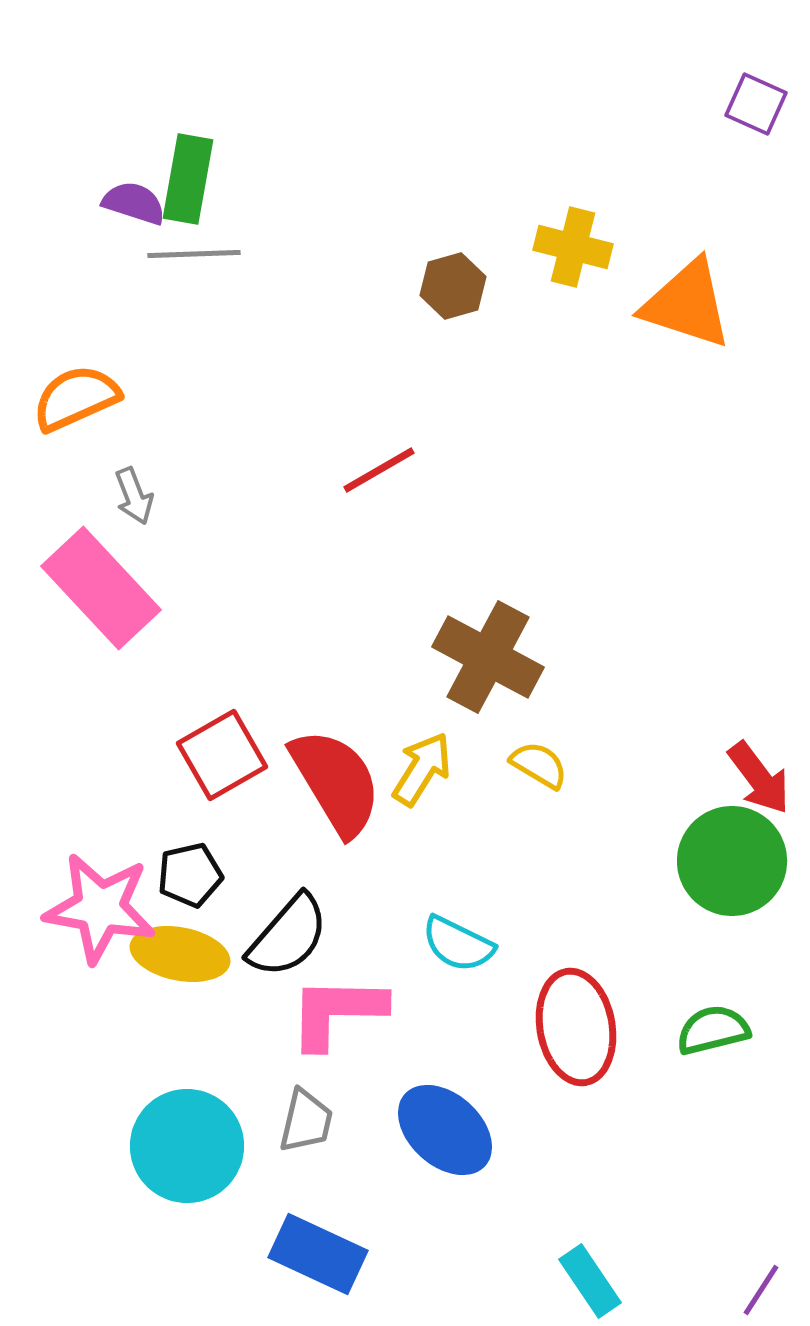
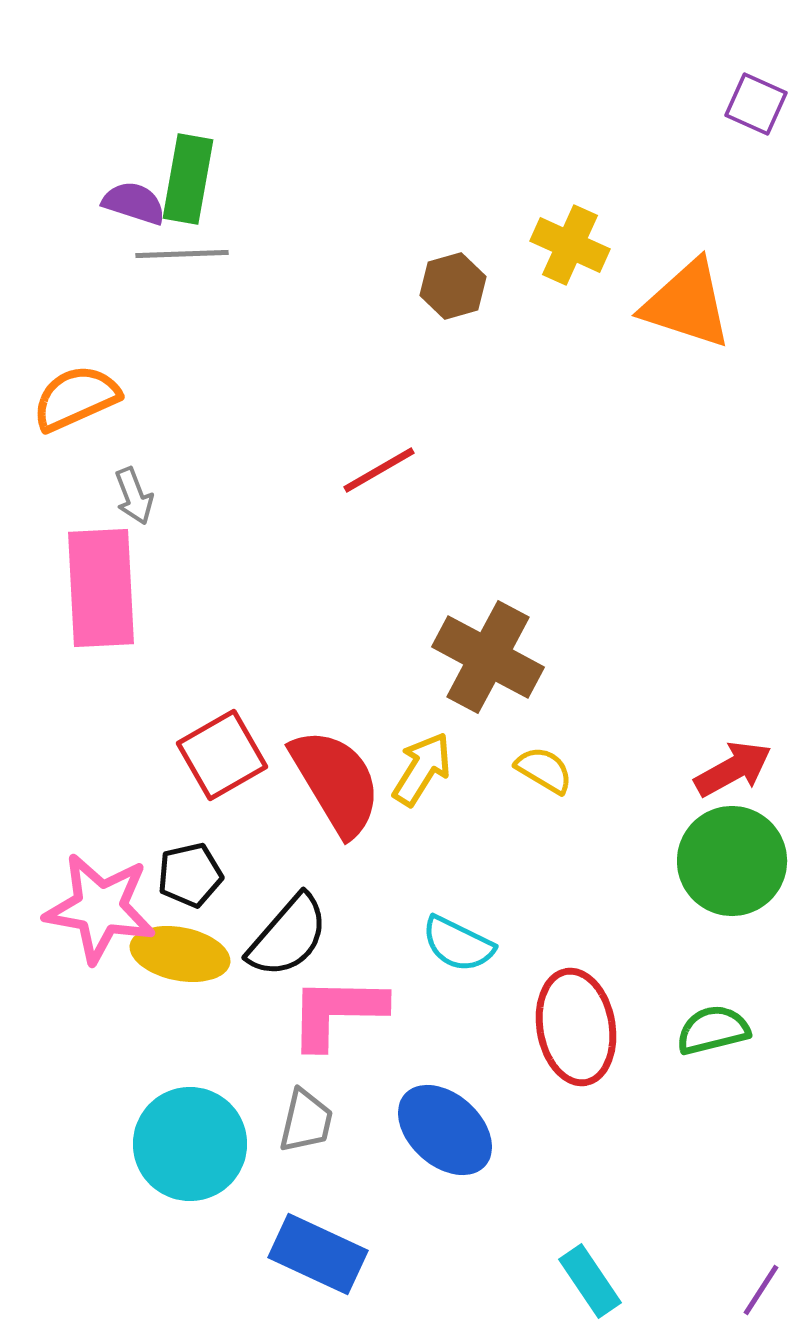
yellow cross: moved 3 px left, 2 px up; rotated 10 degrees clockwise
gray line: moved 12 px left
pink rectangle: rotated 40 degrees clockwise
yellow semicircle: moved 5 px right, 5 px down
red arrow: moved 26 px left, 9 px up; rotated 82 degrees counterclockwise
cyan circle: moved 3 px right, 2 px up
